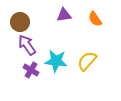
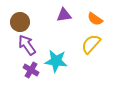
orange semicircle: rotated 21 degrees counterclockwise
yellow semicircle: moved 4 px right, 17 px up
